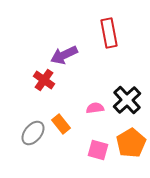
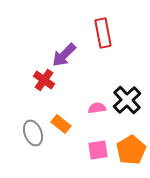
red rectangle: moved 6 px left
purple arrow: rotated 20 degrees counterclockwise
pink semicircle: moved 2 px right
orange rectangle: rotated 12 degrees counterclockwise
gray ellipse: rotated 60 degrees counterclockwise
orange pentagon: moved 7 px down
pink square: rotated 25 degrees counterclockwise
